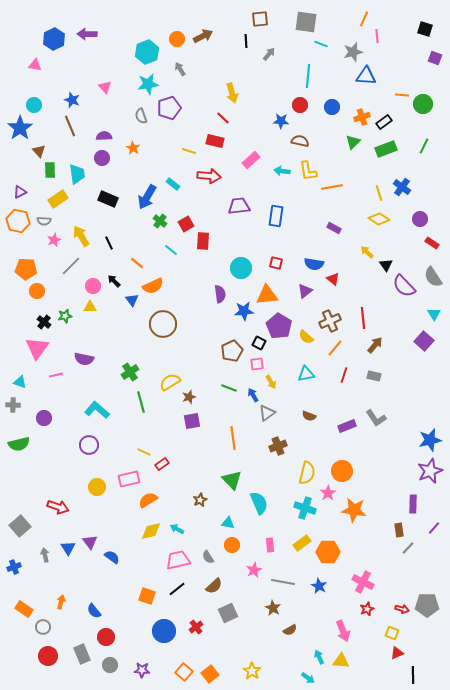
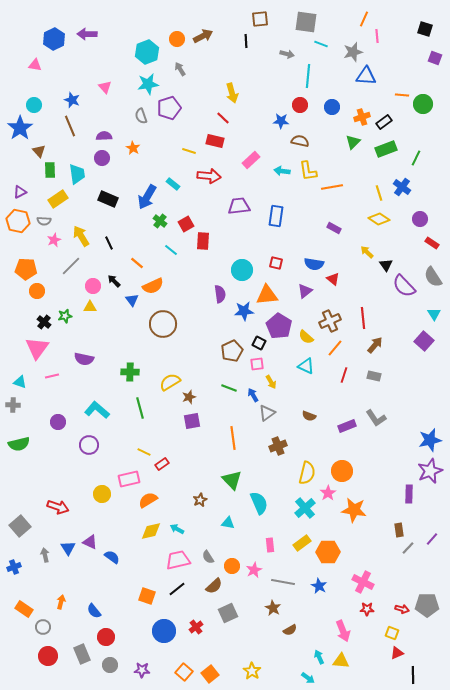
gray arrow at (269, 54): moved 18 px right; rotated 64 degrees clockwise
green line at (424, 146): moved 8 px left, 12 px down
cyan circle at (241, 268): moved 1 px right, 2 px down
green cross at (130, 372): rotated 36 degrees clockwise
cyan triangle at (306, 374): moved 8 px up; rotated 36 degrees clockwise
pink line at (56, 375): moved 4 px left, 1 px down
green line at (141, 402): moved 1 px left, 6 px down
purple circle at (44, 418): moved 14 px right, 4 px down
yellow circle at (97, 487): moved 5 px right, 7 px down
purple rectangle at (413, 504): moved 4 px left, 10 px up
cyan cross at (305, 508): rotated 30 degrees clockwise
purple line at (434, 528): moved 2 px left, 11 px down
purple triangle at (90, 542): rotated 28 degrees counterclockwise
orange circle at (232, 545): moved 21 px down
red star at (367, 609): rotated 24 degrees clockwise
